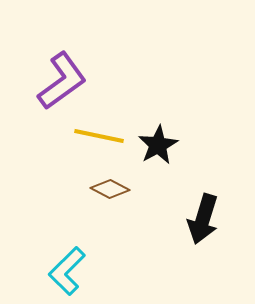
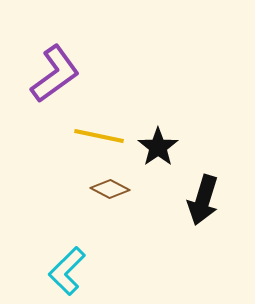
purple L-shape: moved 7 px left, 7 px up
black star: moved 2 px down; rotated 6 degrees counterclockwise
black arrow: moved 19 px up
